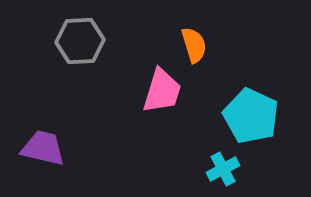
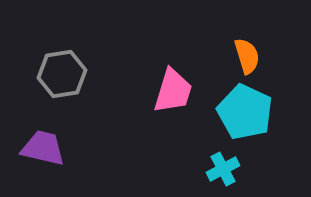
gray hexagon: moved 18 px left, 33 px down; rotated 6 degrees counterclockwise
orange semicircle: moved 53 px right, 11 px down
pink trapezoid: moved 11 px right
cyan pentagon: moved 6 px left, 4 px up
